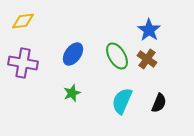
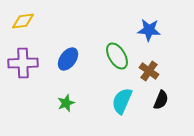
blue star: rotated 30 degrees counterclockwise
blue ellipse: moved 5 px left, 5 px down
brown cross: moved 2 px right, 12 px down
purple cross: rotated 12 degrees counterclockwise
green star: moved 6 px left, 10 px down
black semicircle: moved 2 px right, 3 px up
